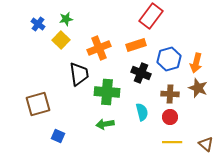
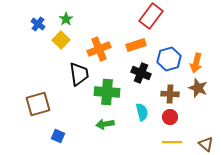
green star: rotated 24 degrees counterclockwise
orange cross: moved 1 px down
